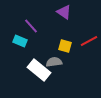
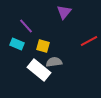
purple triangle: rotated 35 degrees clockwise
purple line: moved 5 px left
cyan rectangle: moved 3 px left, 3 px down
yellow square: moved 22 px left
